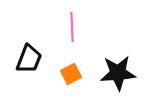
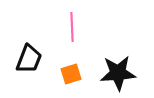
orange square: rotated 10 degrees clockwise
